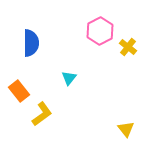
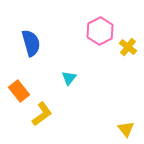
blue semicircle: rotated 16 degrees counterclockwise
